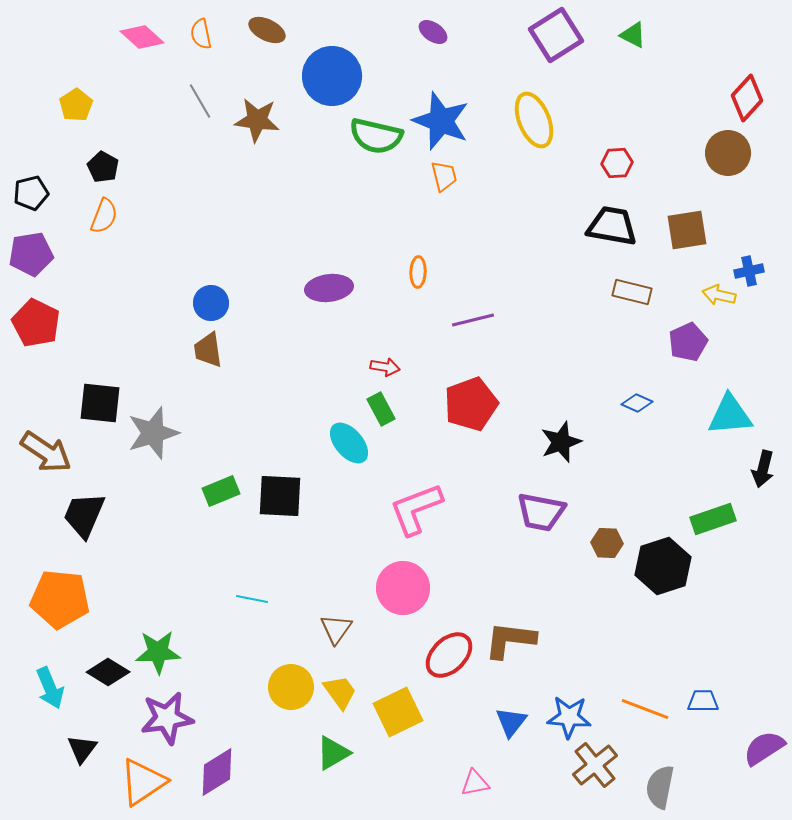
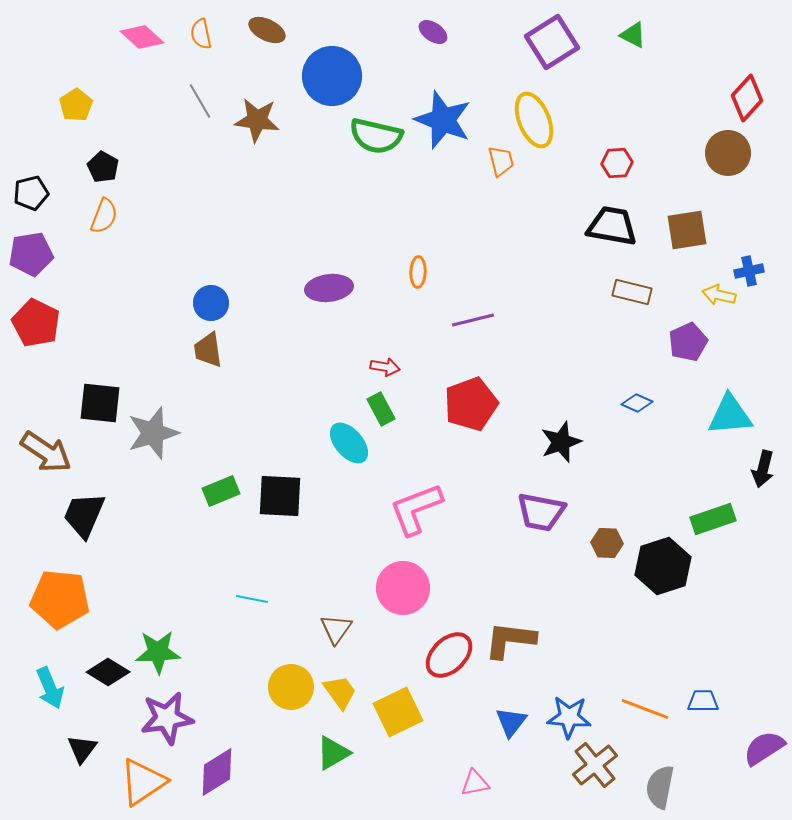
purple square at (556, 35): moved 4 px left, 7 px down
blue star at (441, 121): moved 2 px right, 1 px up
orange trapezoid at (444, 176): moved 57 px right, 15 px up
